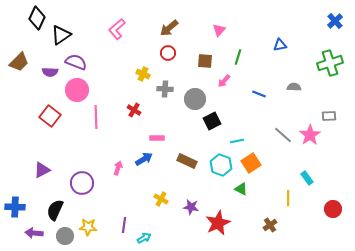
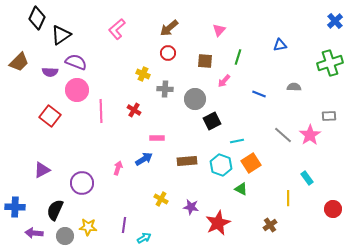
pink line at (96, 117): moved 5 px right, 6 px up
brown rectangle at (187, 161): rotated 30 degrees counterclockwise
